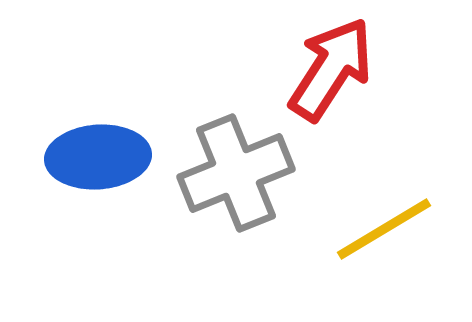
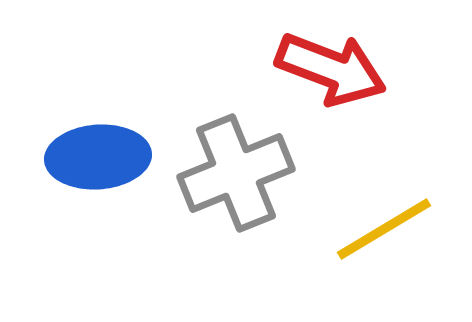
red arrow: rotated 78 degrees clockwise
